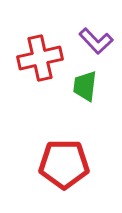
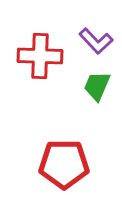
red cross: moved 2 px up; rotated 15 degrees clockwise
green trapezoid: moved 12 px right; rotated 16 degrees clockwise
